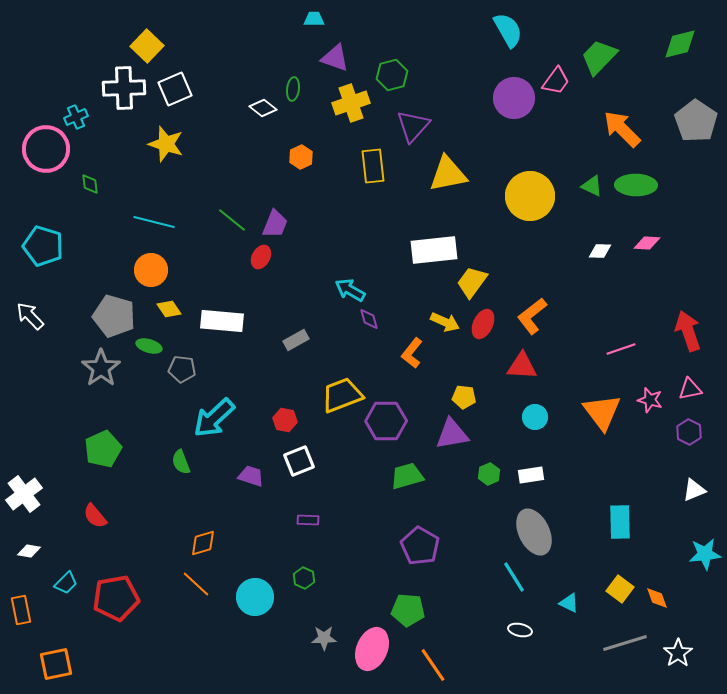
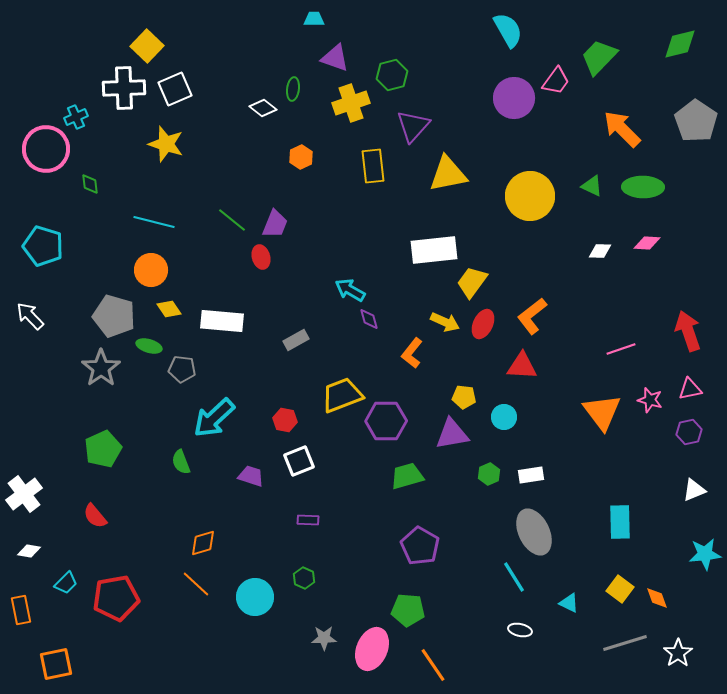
green ellipse at (636, 185): moved 7 px right, 2 px down
red ellipse at (261, 257): rotated 45 degrees counterclockwise
cyan circle at (535, 417): moved 31 px left
purple hexagon at (689, 432): rotated 20 degrees clockwise
